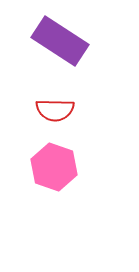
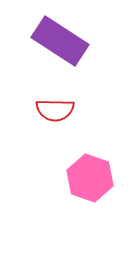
pink hexagon: moved 36 px right, 11 px down
